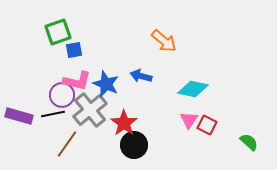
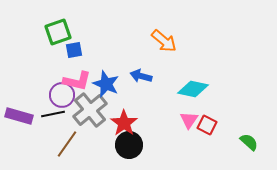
black circle: moved 5 px left
